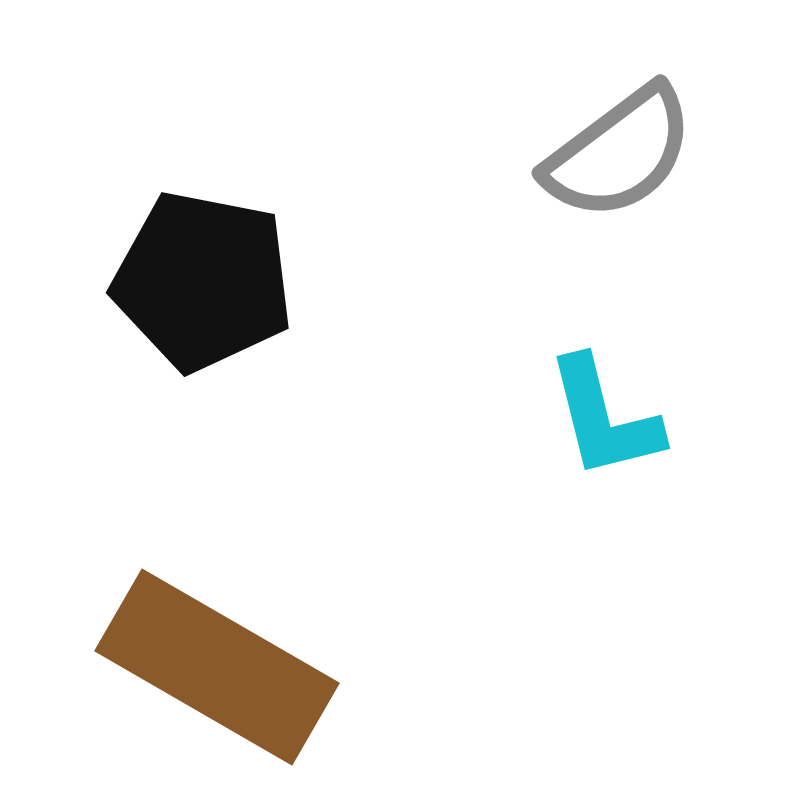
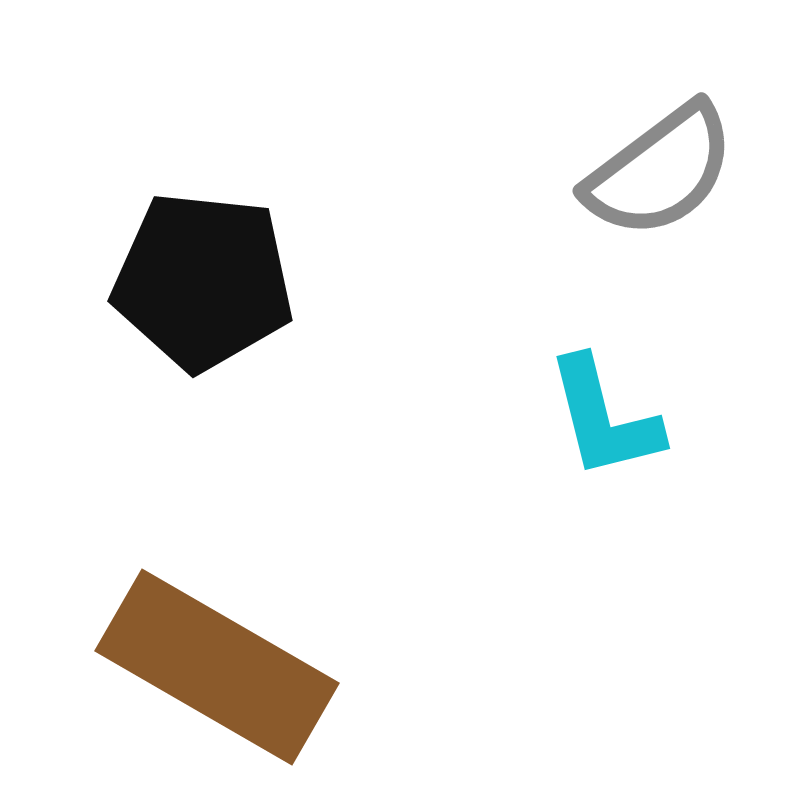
gray semicircle: moved 41 px right, 18 px down
black pentagon: rotated 5 degrees counterclockwise
